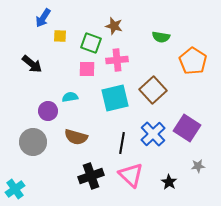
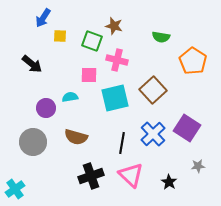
green square: moved 1 px right, 2 px up
pink cross: rotated 20 degrees clockwise
pink square: moved 2 px right, 6 px down
purple circle: moved 2 px left, 3 px up
